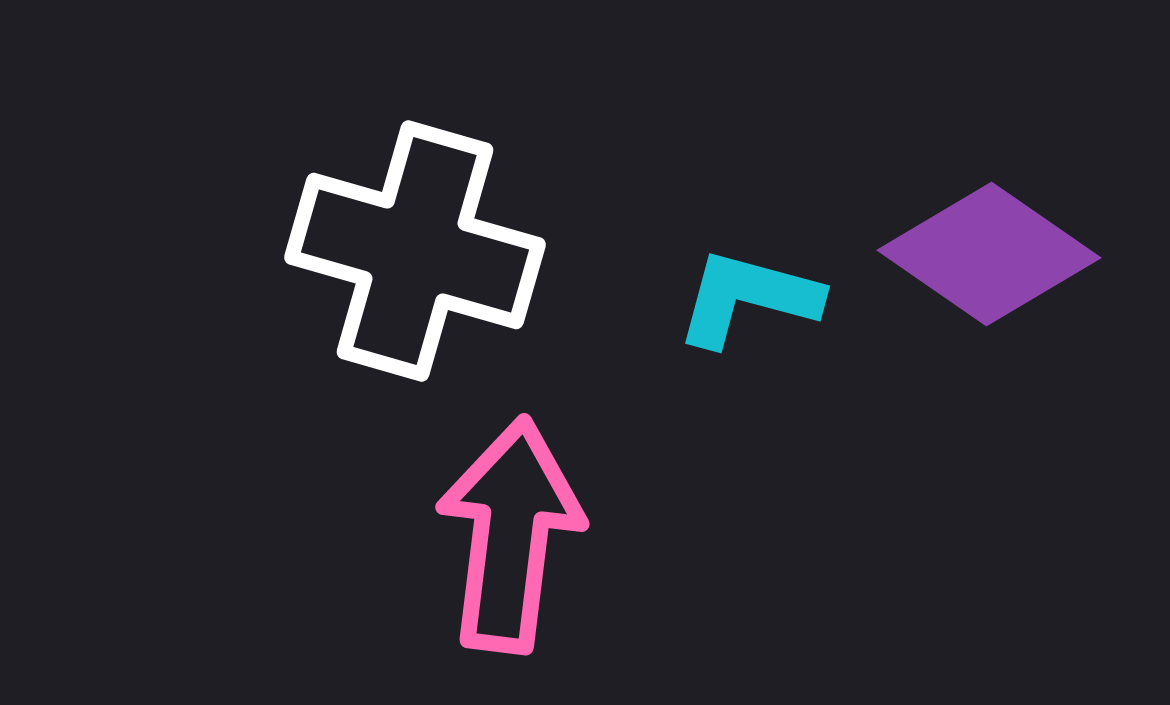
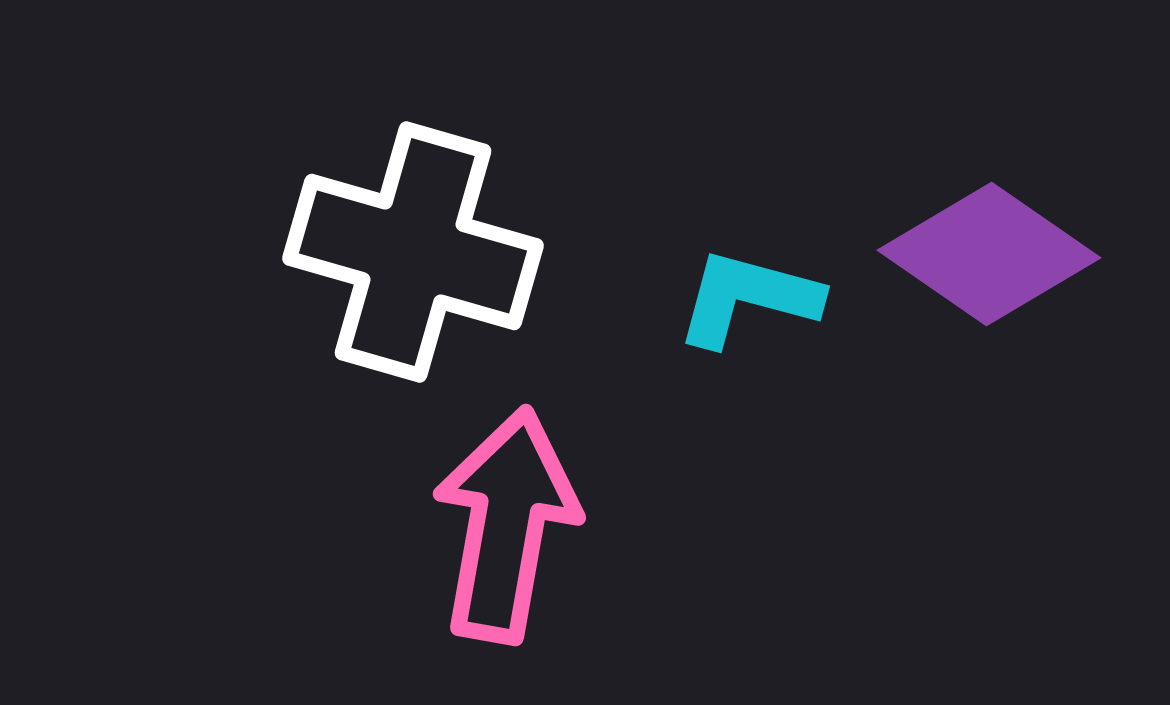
white cross: moved 2 px left, 1 px down
pink arrow: moved 4 px left, 10 px up; rotated 3 degrees clockwise
